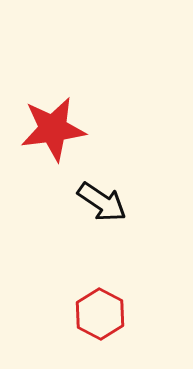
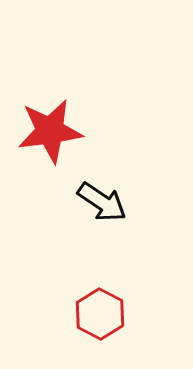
red star: moved 3 px left, 2 px down
